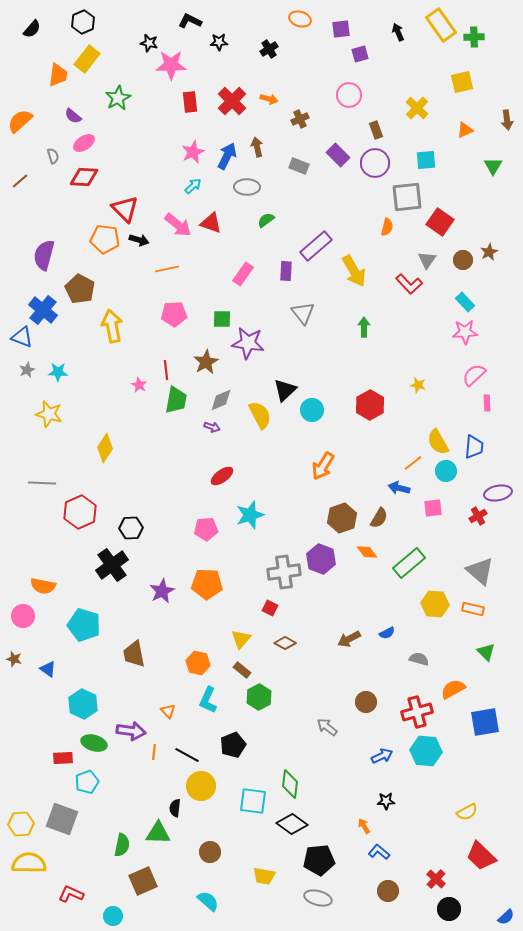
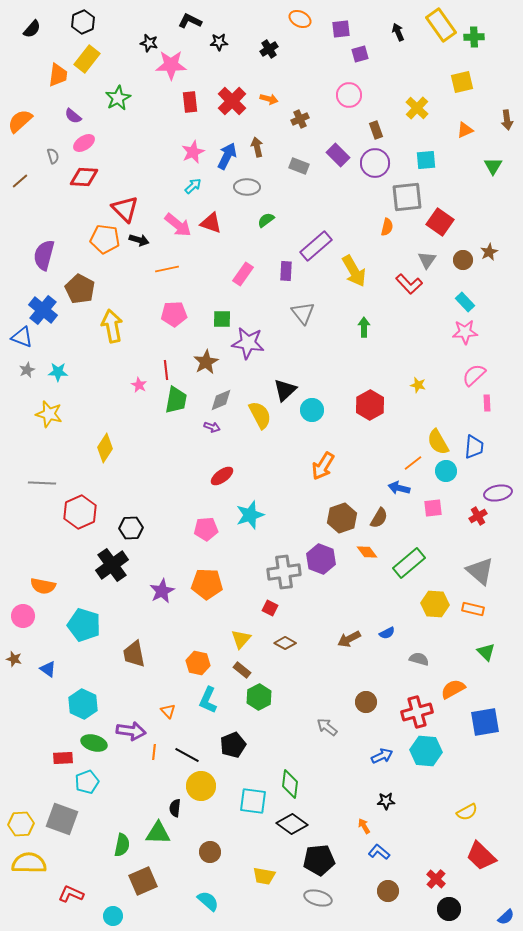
orange ellipse at (300, 19): rotated 10 degrees clockwise
